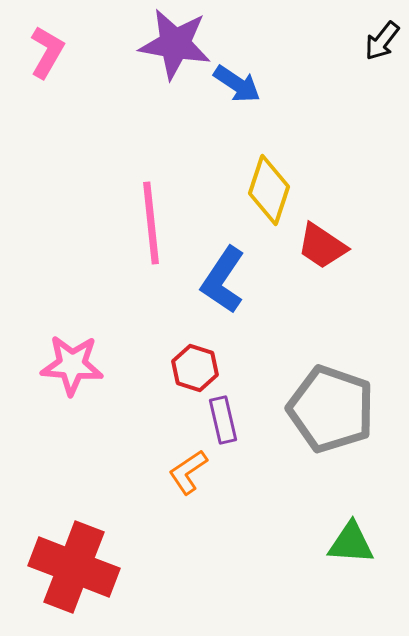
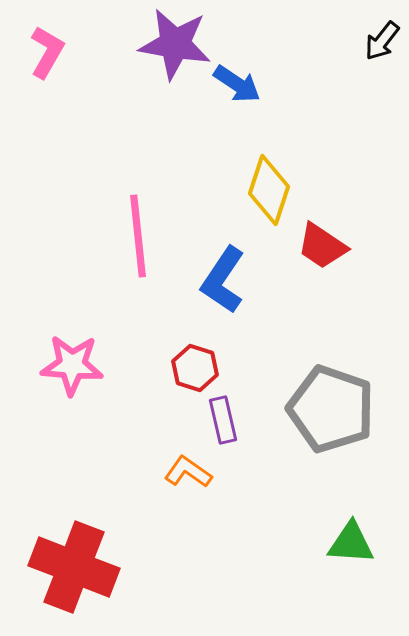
pink line: moved 13 px left, 13 px down
orange L-shape: rotated 69 degrees clockwise
